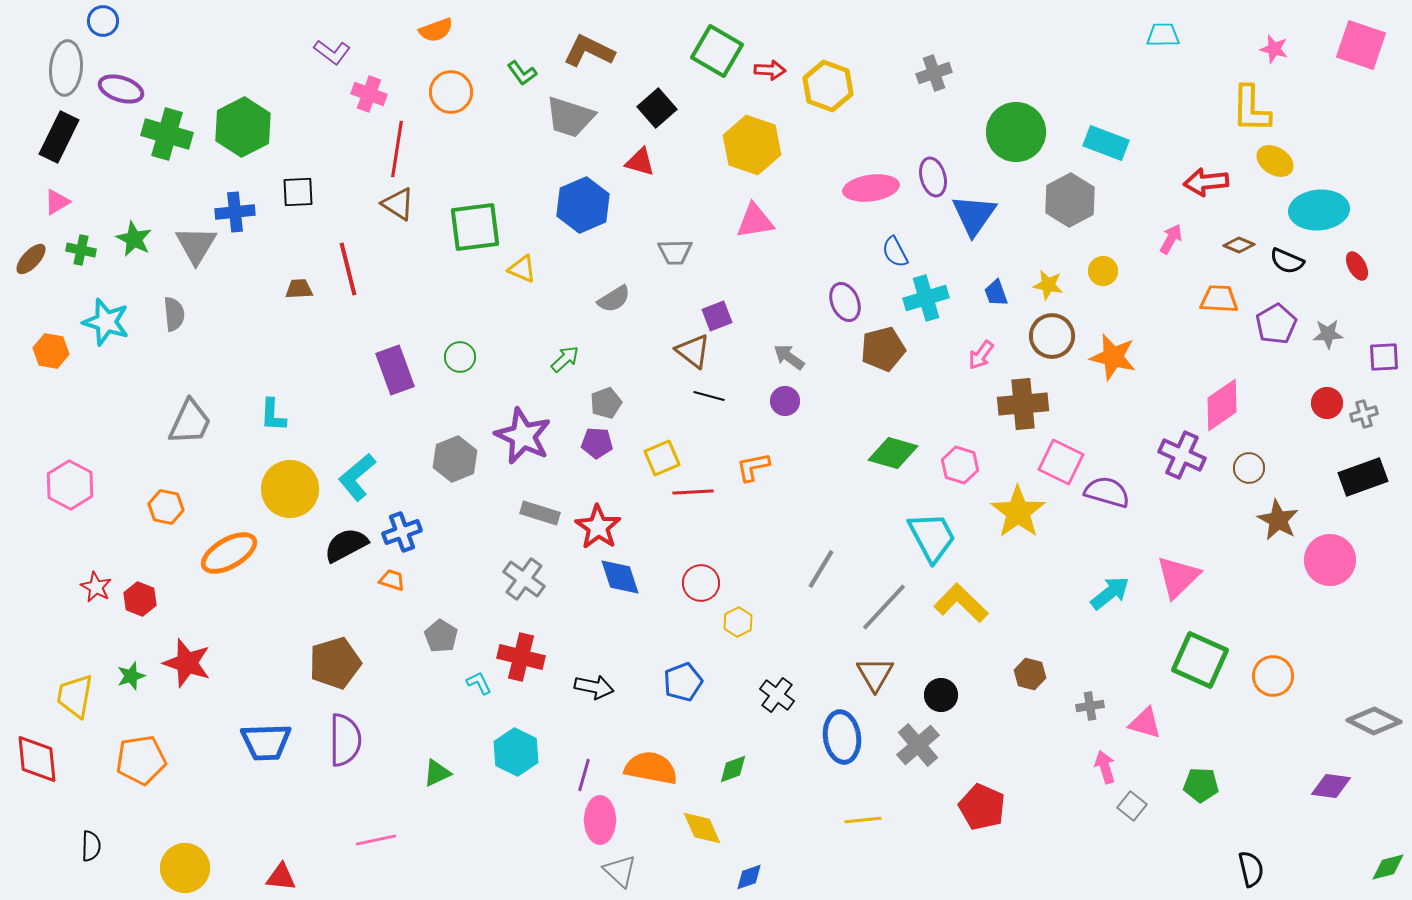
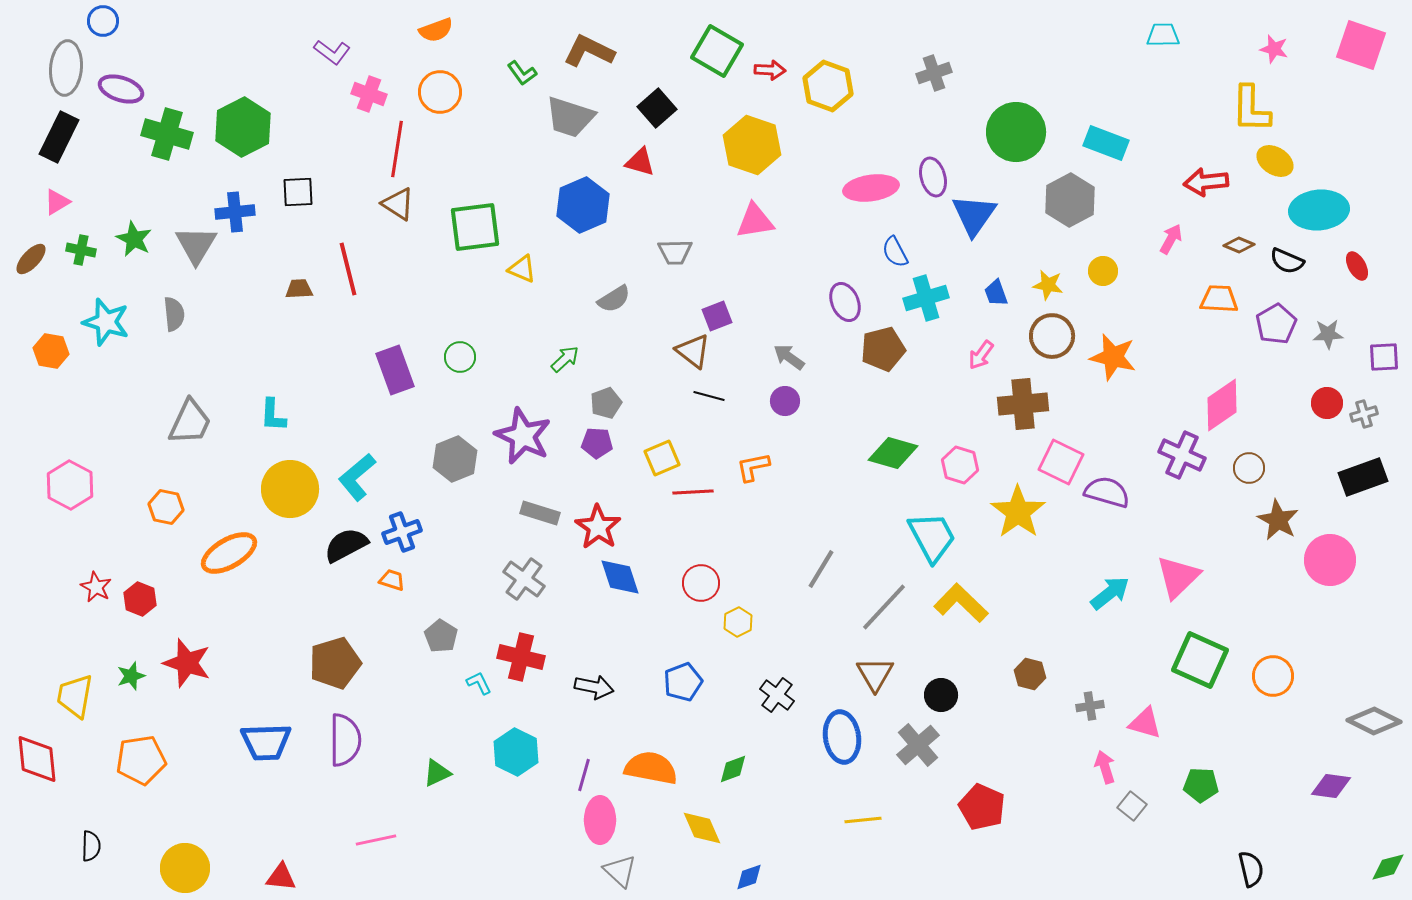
orange circle at (451, 92): moved 11 px left
